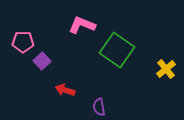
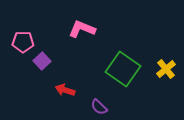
pink L-shape: moved 4 px down
green square: moved 6 px right, 19 px down
purple semicircle: rotated 36 degrees counterclockwise
